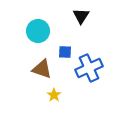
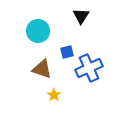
blue square: moved 2 px right; rotated 16 degrees counterclockwise
